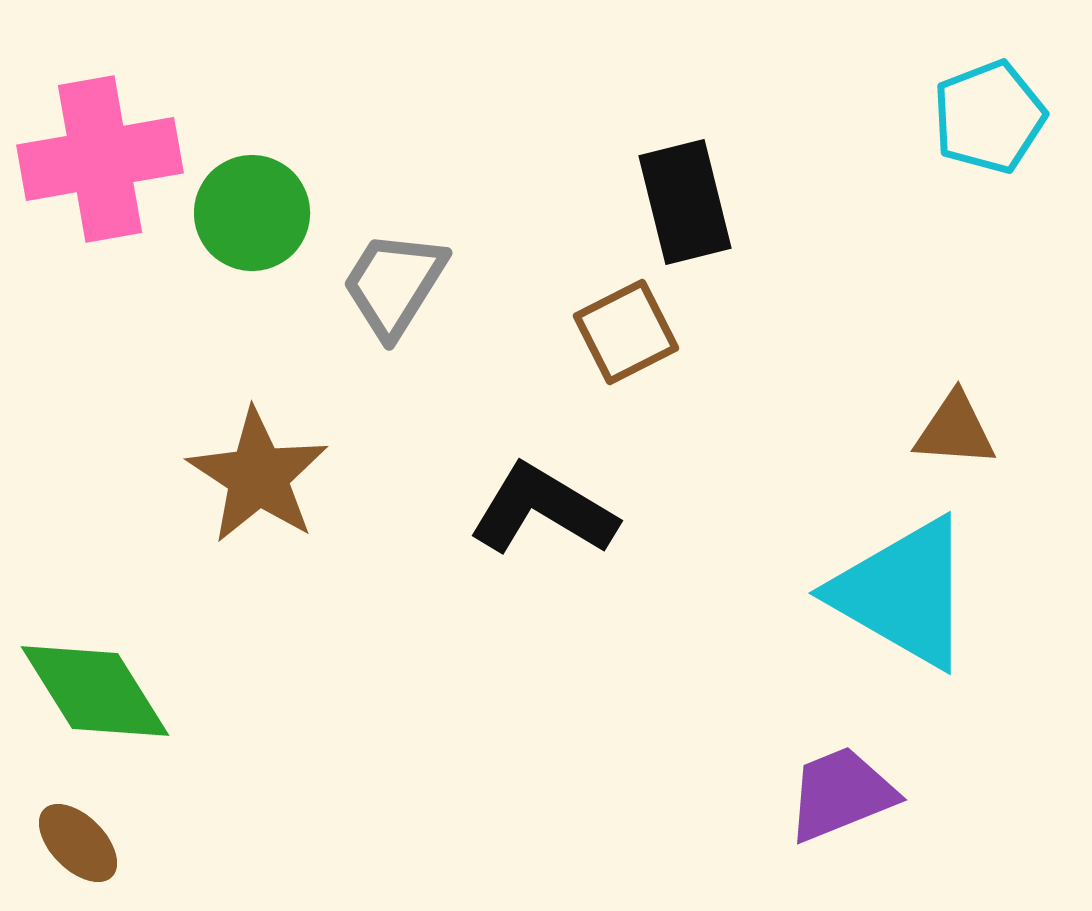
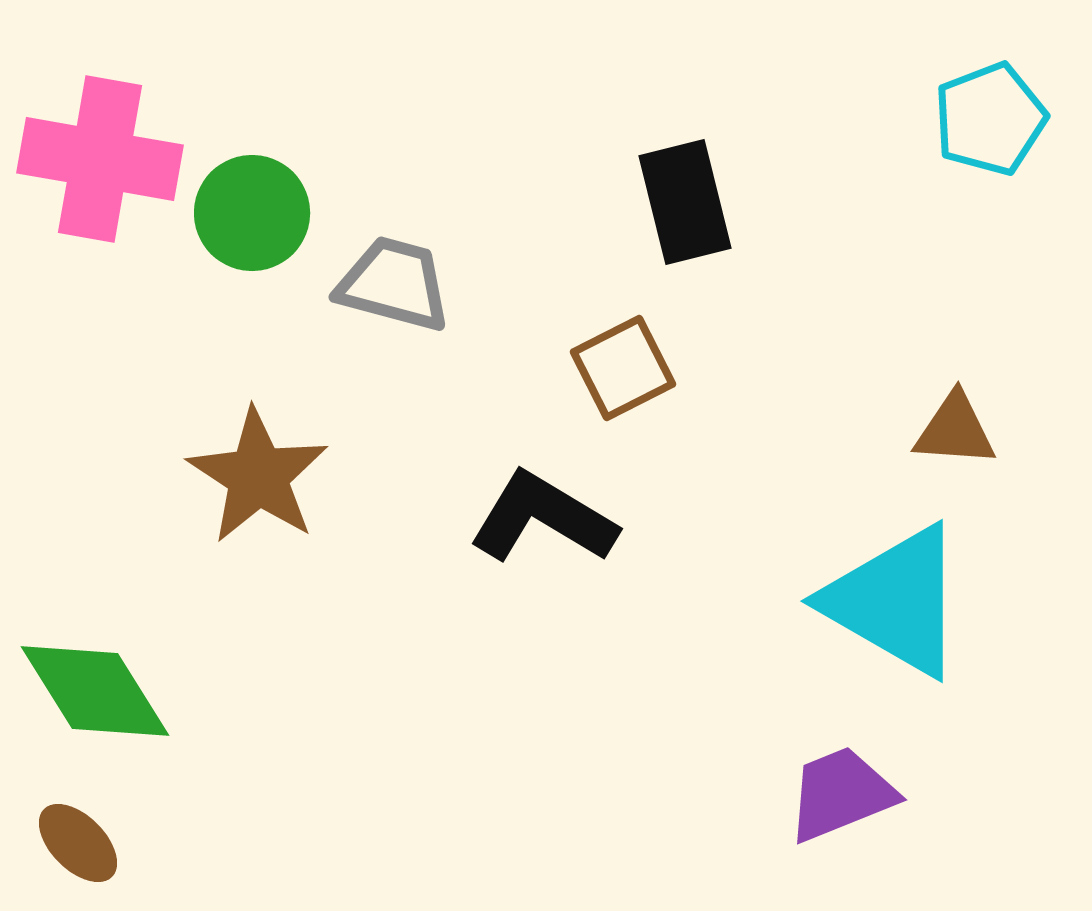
cyan pentagon: moved 1 px right, 2 px down
pink cross: rotated 20 degrees clockwise
gray trapezoid: rotated 73 degrees clockwise
brown square: moved 3 px left, 36 px down
black L-shape: moved 8 px down
cyan triangle: moved 8 px left, 8 px down
